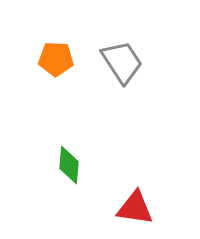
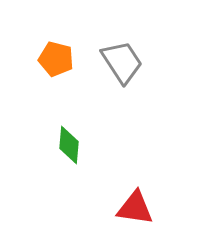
orange pentagon: rotated 12 degrees clockwise
green diamond: moved 20 px up
